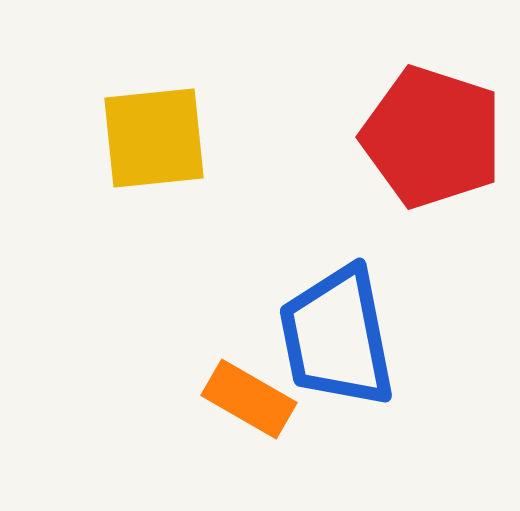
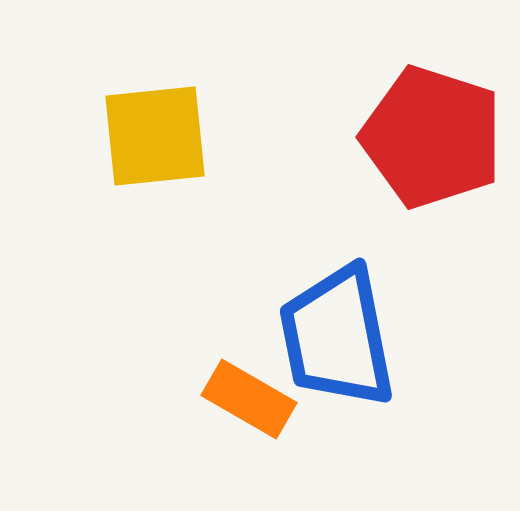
yellow square: moved 1 px right, 2 px up
